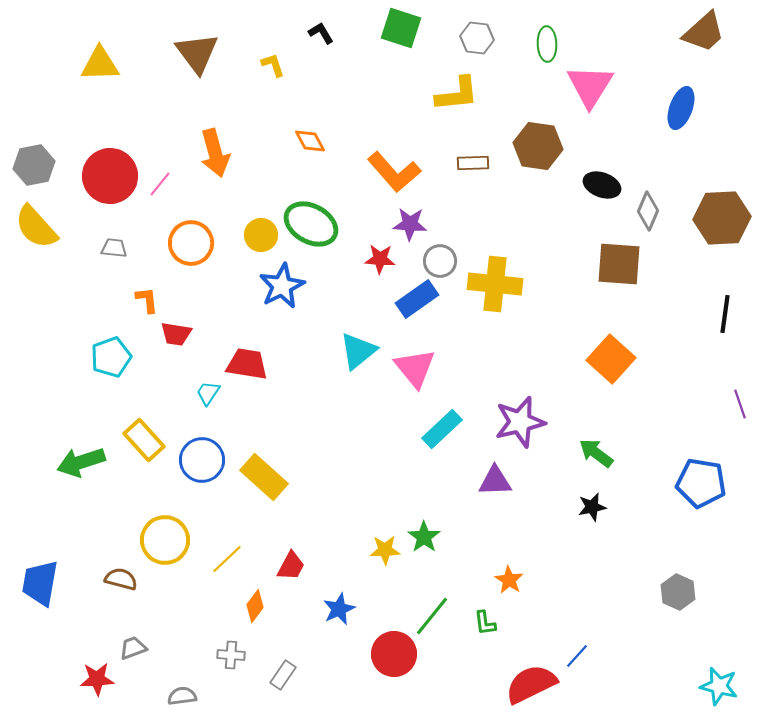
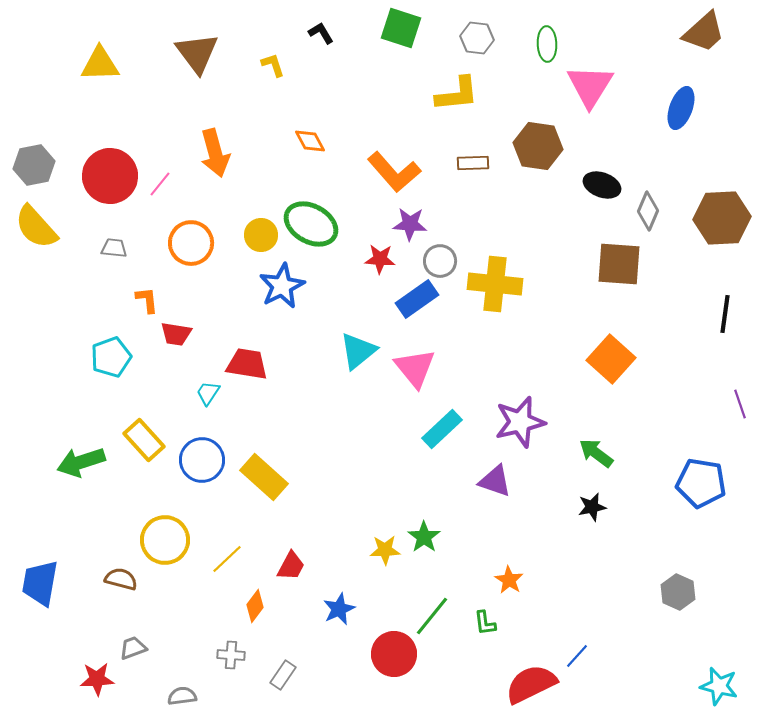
purple triangle at (495, 481): rotated 21 degrees clockwise
